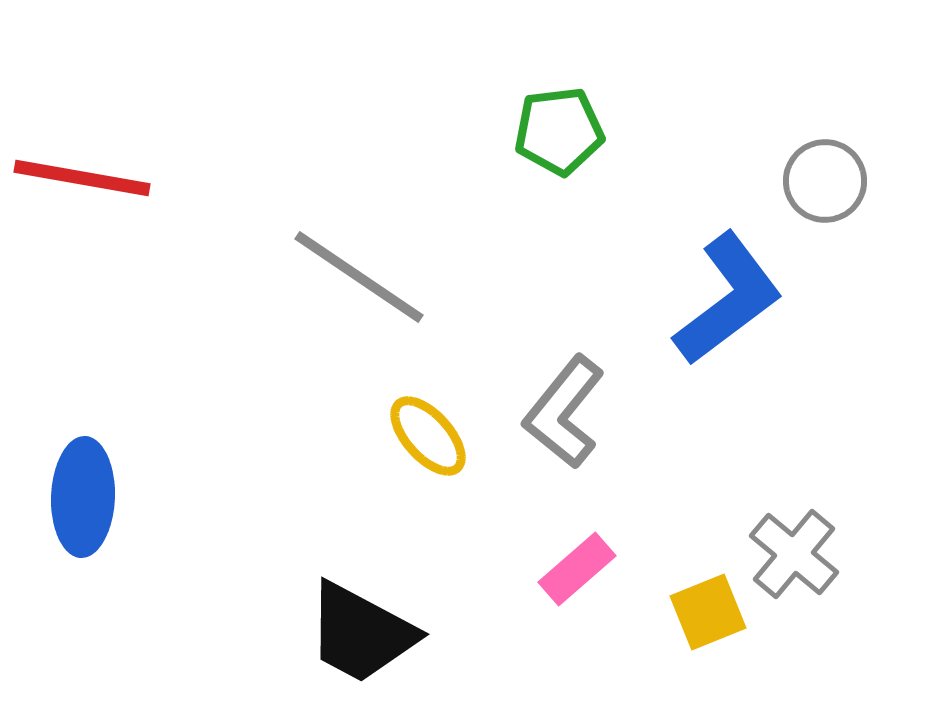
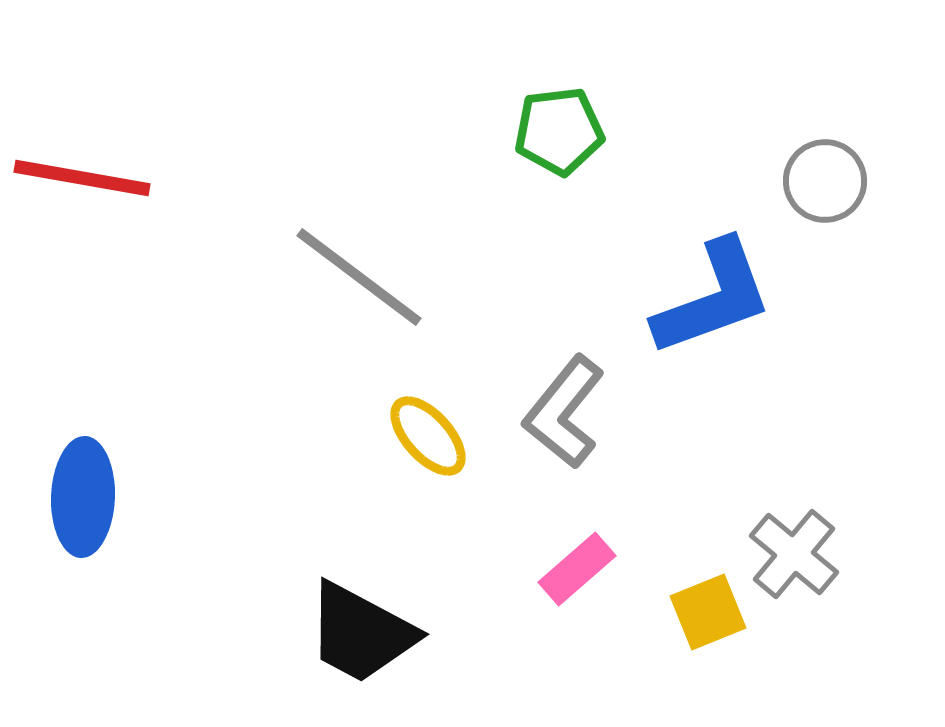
gray line: rotated 3 degrees clockwise
blue L-shape: moved 15 px left, 1 px up; rotated 17 degrees clockwise
